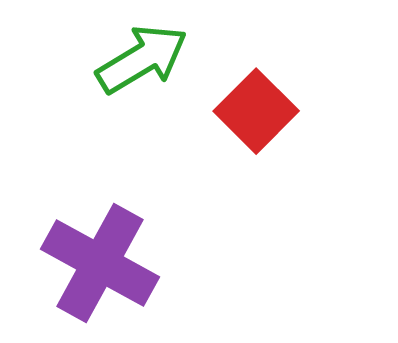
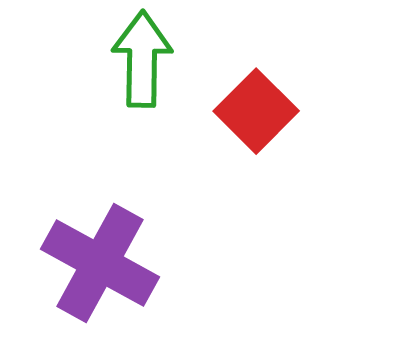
green arrow: rotated 58 degrees counterclockwise
